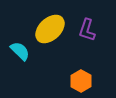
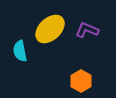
purple L-shape: rotated 95 degrees clockwise
cyan semicircle: rotated 145 degrees counterclockwise
